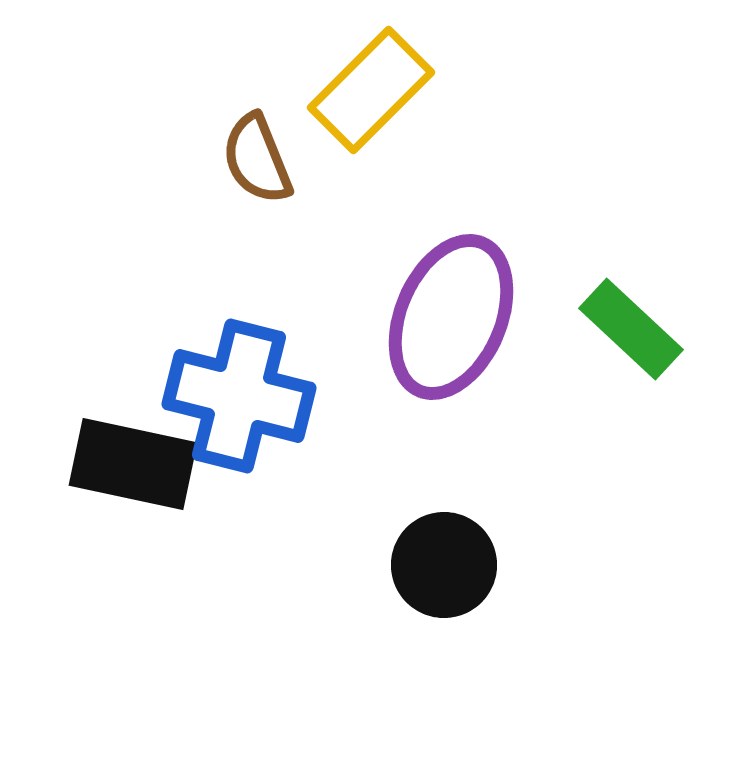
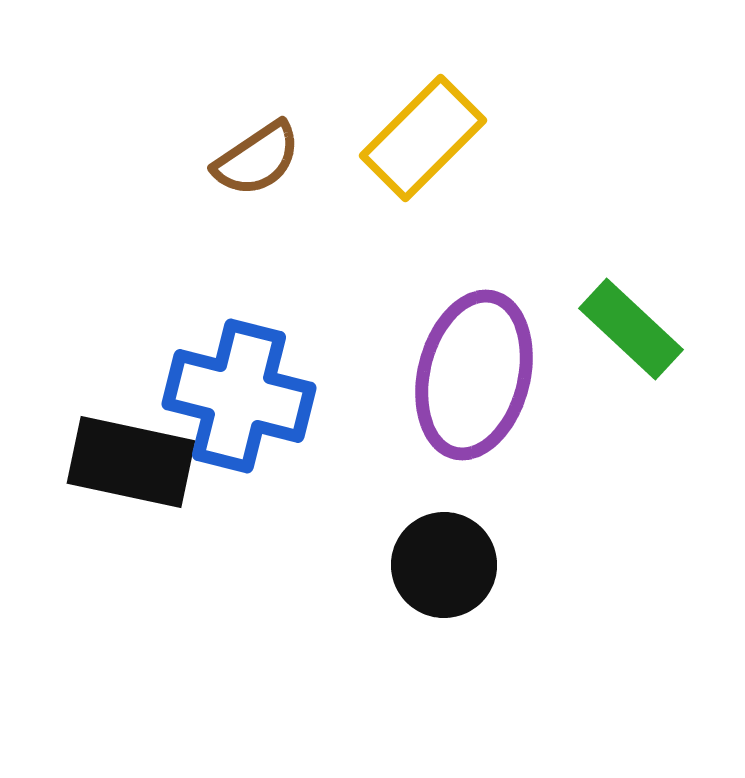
yellow rectangle: moved 52 px right, 48 px down
brown semicircle: rotated 102 degrees counterclockwise
purple ellipse: moved 23 px right, 58 px down; rotated 9 degrees counterclockwise
black rectangle: moved 2 px left, 2 px up
